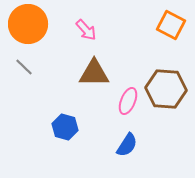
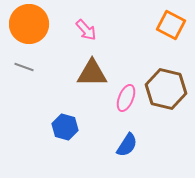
orange circle: moved 1 px right
gray line: rotated 24 degrees counterclockwise
brown triangle: moved 2 px left
brown hexagon: rotated 9 degrees clockwise
pink ellipse: moved 2 px left, 3 px up
